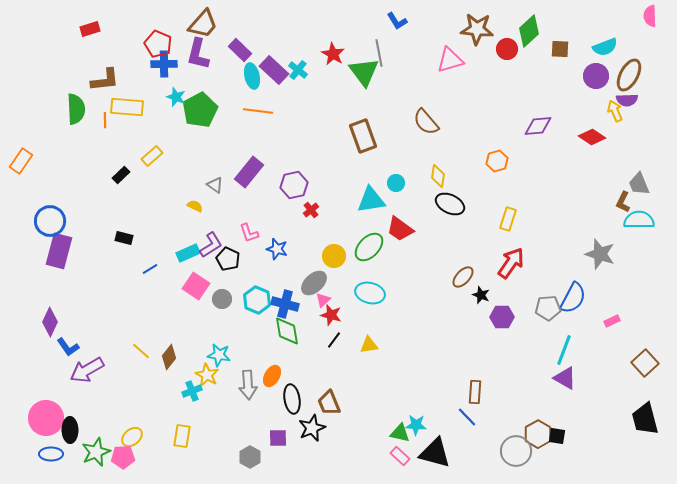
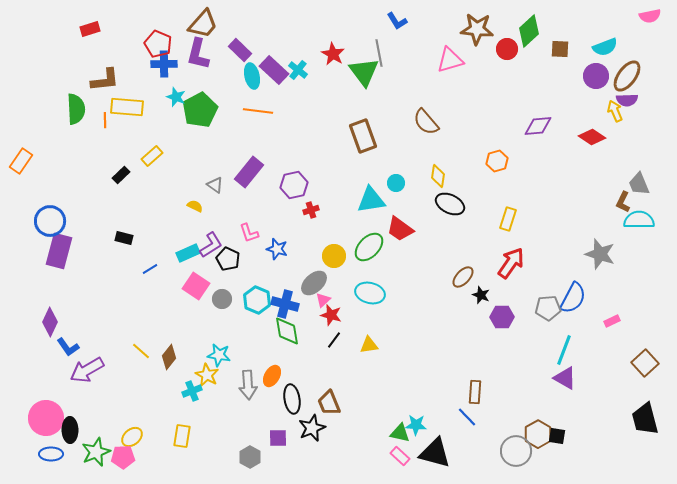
pink semicircle at (650, 16): rotated 100 degrees counterclockwise
brown ellipse at (629, 75): moved 2 px left, 1 px down; rotated 8 degrees clockwise
red cross at (311, 210): rotated 21 degrees clockwise
